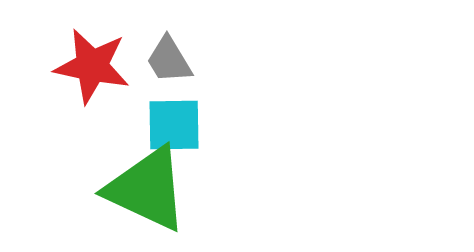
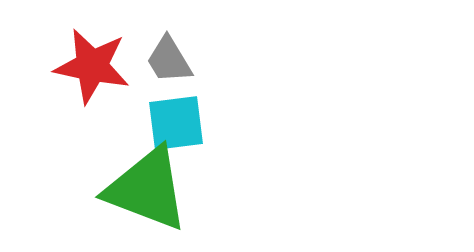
cyan square: moved 2 px right, 2 px up; rotated 6 degrees counterclockwise
green triangle: rotated 4 degrees counterclockwise
